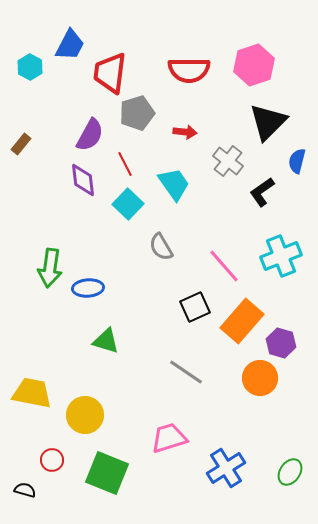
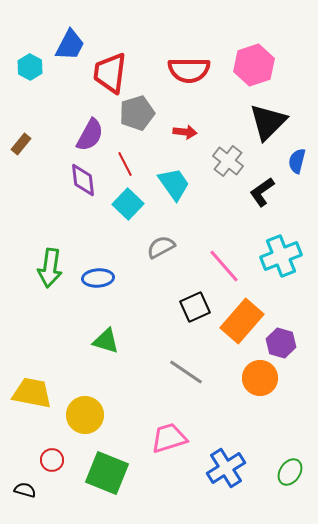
gray semicircle: rotated 92 degrees clockwise
blue ellipse: moved 10 px right, 10 px up
